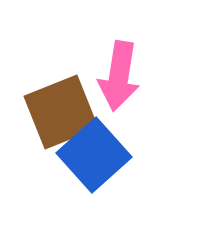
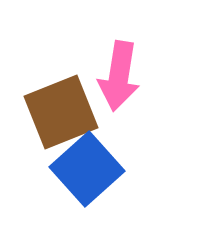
blue square: moved 7 px left, 14 px down
